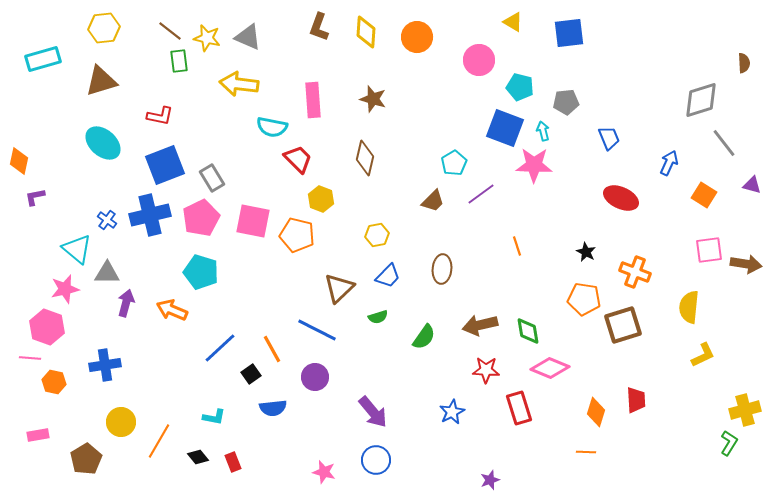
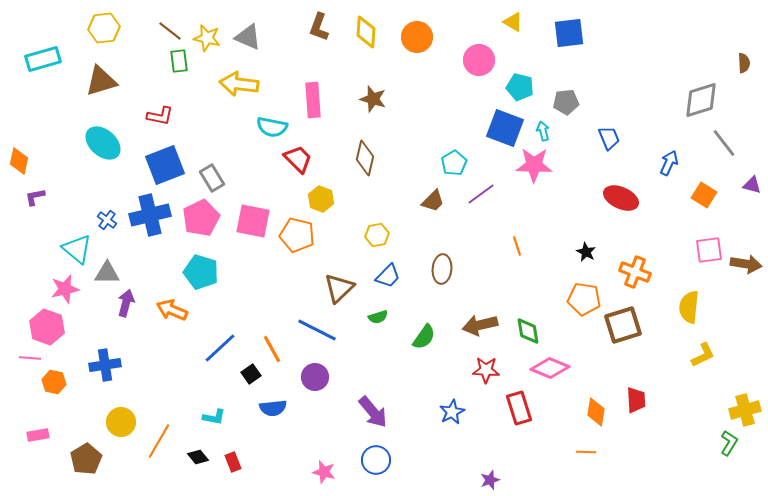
orange diamond at (596, 412): rotated 8 degrees counterclockwise
